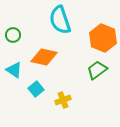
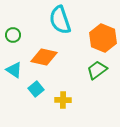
yellow cross: rotated 21 degrees clockwise
